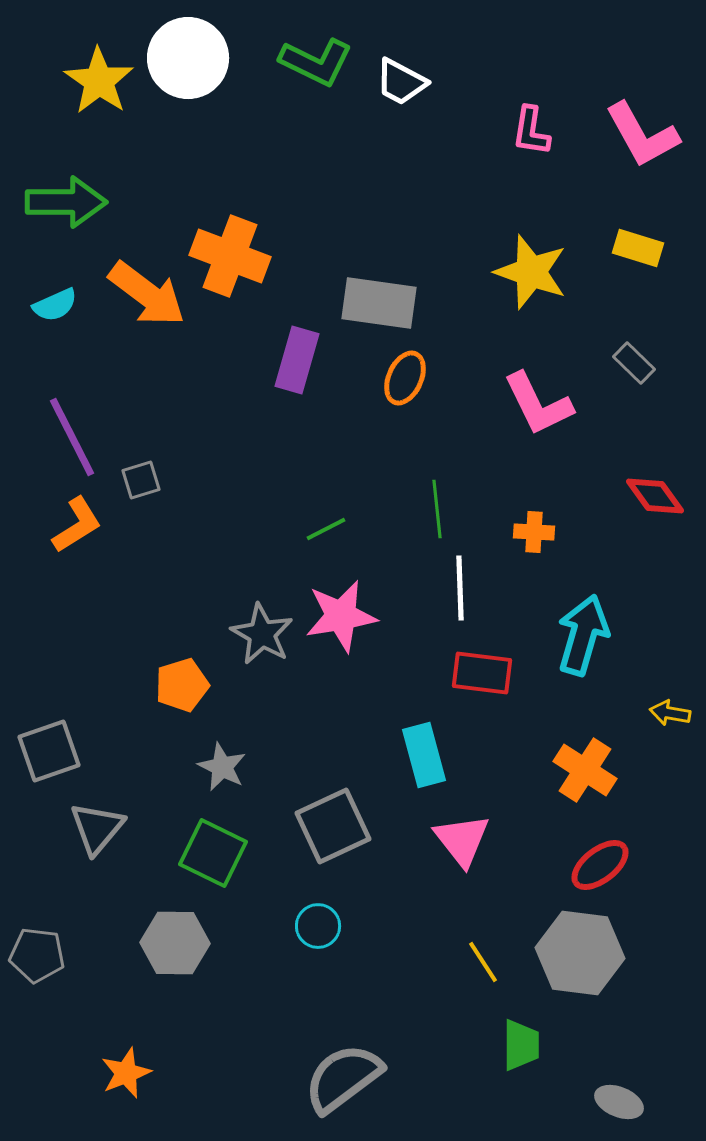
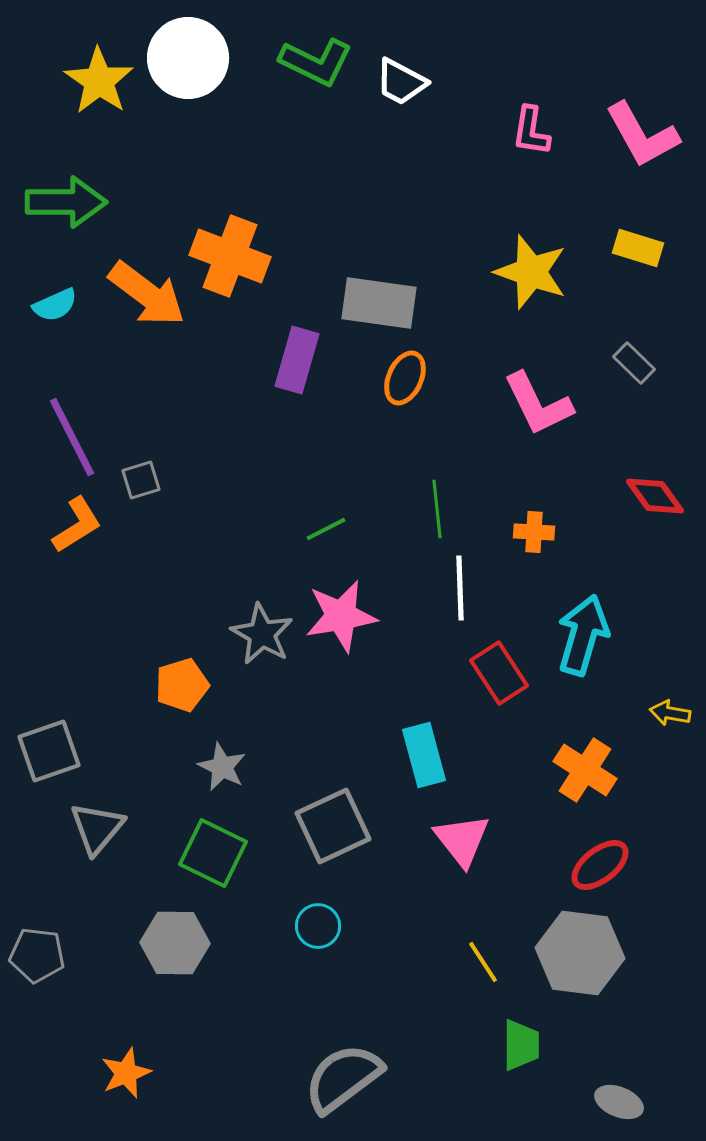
red rectangle at (482, 673): moved 17 px right; rotated 50 degrees clockwise
